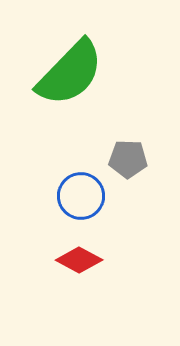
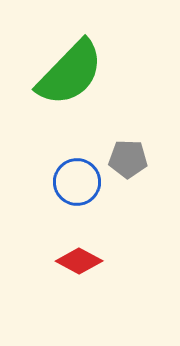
blue circle: moved 4 px left, 14 px up
red diamond: moved 1 px down
